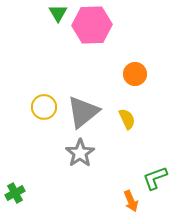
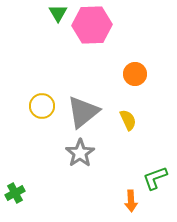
yellow circle: moved 2 px left, 1 px up
yellow semicircle: moved 1 px right, 1 px down
orange arrow: rotated 20 degrees clockwise
